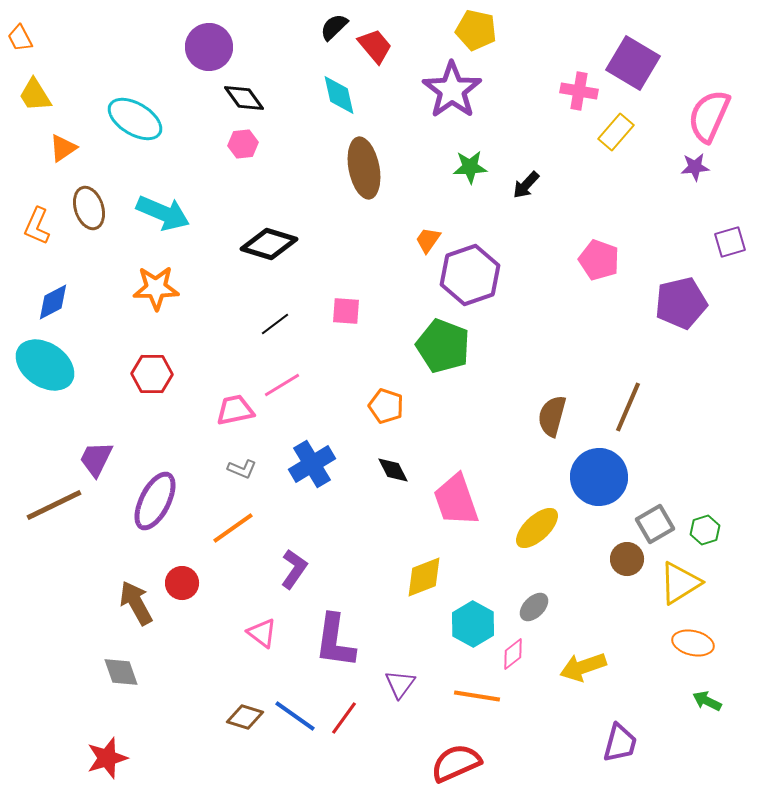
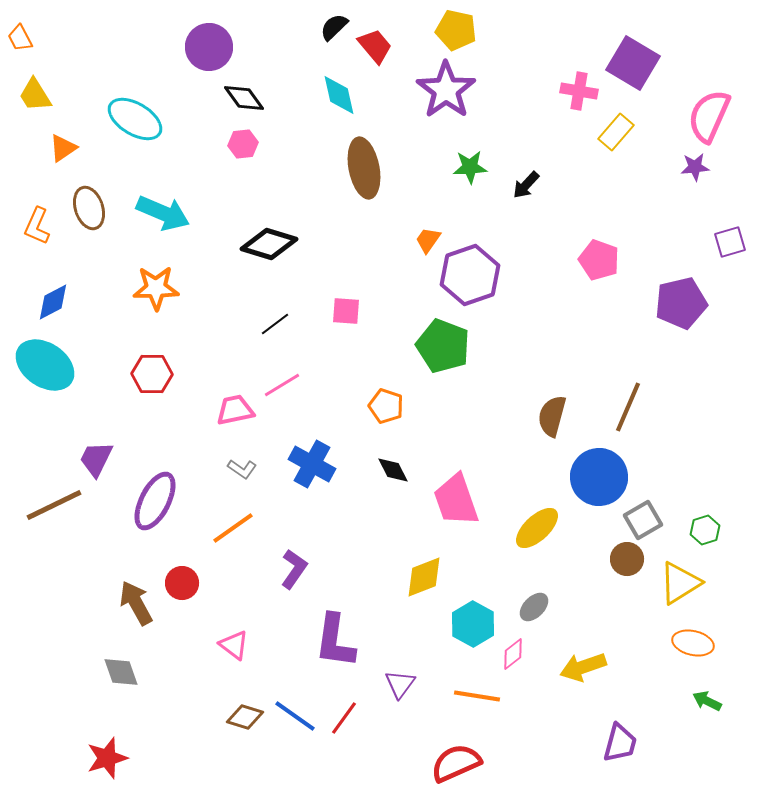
yellow pentagon at (476, 30): moved 20 px left
purple star at (452, 90): moved 6 px left
blue cross at (312, 464): rotated 30 degrees counterclockwise
gray L-shape at (242, 469): rotated 12 degrees clockwise
gray square at (655, 524): moved 12 px left, 4 px up
pink triangle at (262, 633): moved 28 px left, 12 px down
